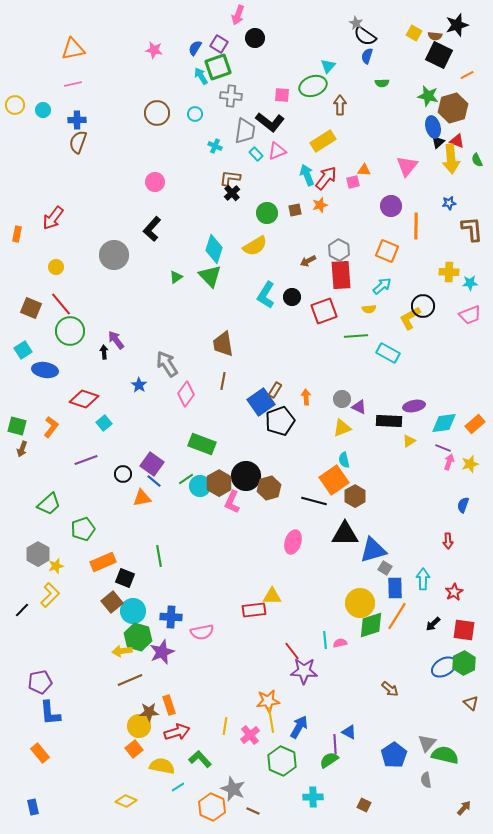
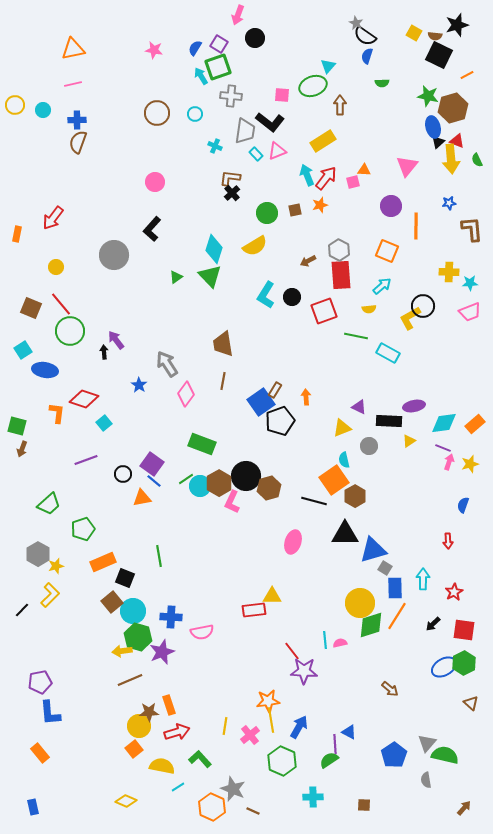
pink trapezoid at (470, 315): moved 3 px up
green line at (356, 336): rotated 15 degrees clockwise
gray circle at (342, 399): moved 27 px right, 47 px down
orange L-shape at (51, 427): moved 6 px right, 14 px up; rotated 30 degrees counterclockwise
brown square at (364, 805): rotated 24 degrees counterclockwise
